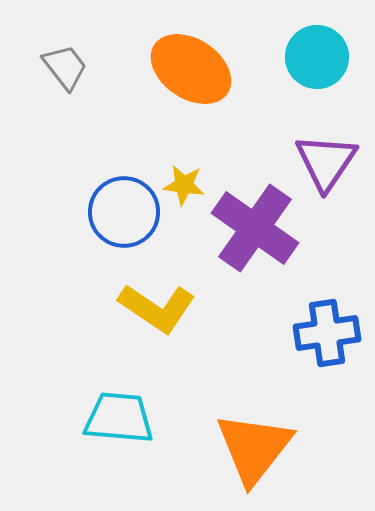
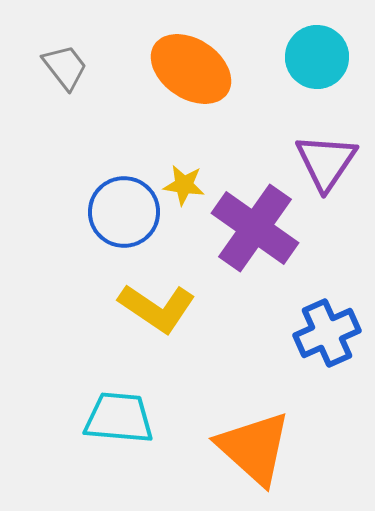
blue cross: rotated 16 degrees counterclockwise
orange triangle: rotated 26 degrees counterclockwise
